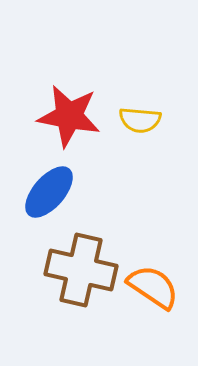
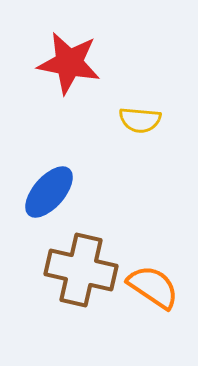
red star: moved 53 px up
